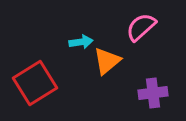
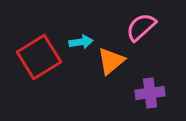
orange triangle: moved 4 px right
red square: moved 4 px right, 26 px up
purple cross: moved 3 px left
